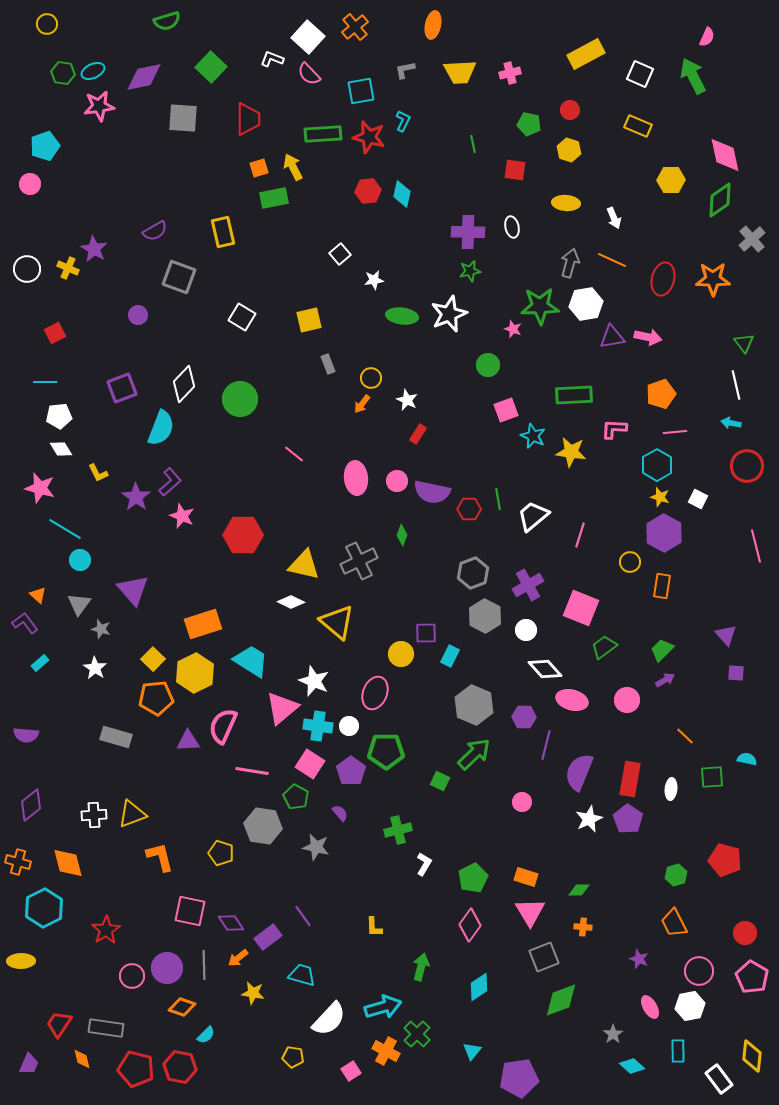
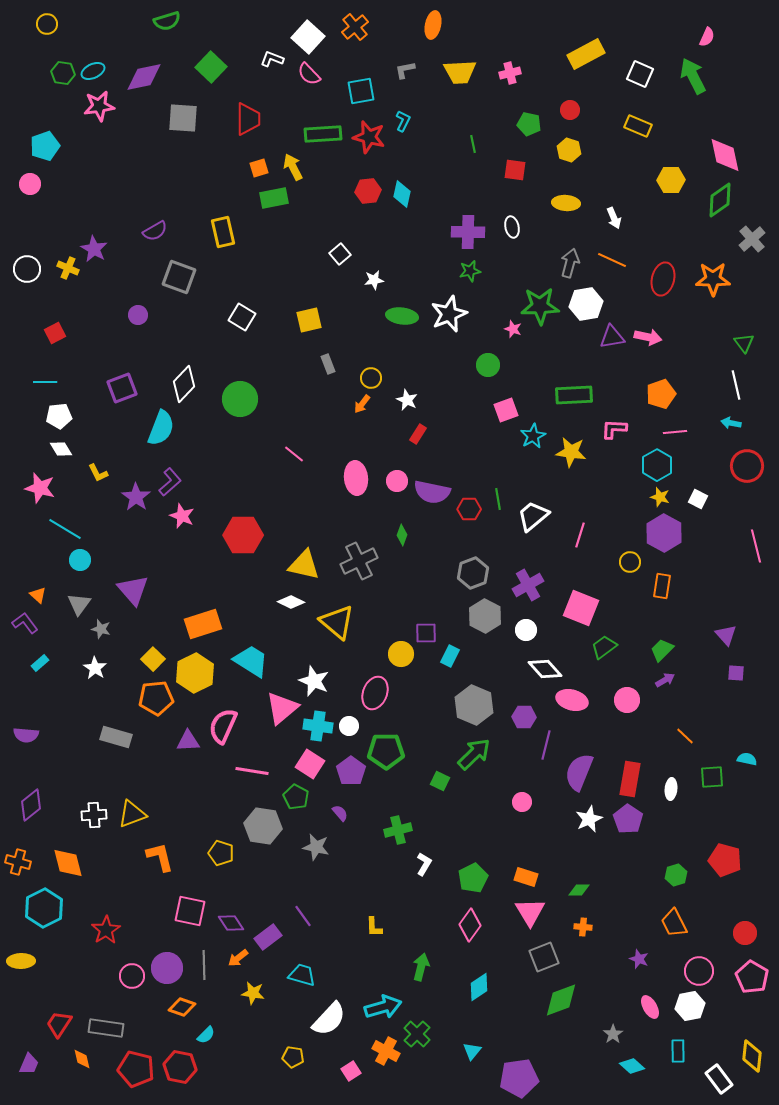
cyan star at (533, 436): rotated 20 degrees clockwise
